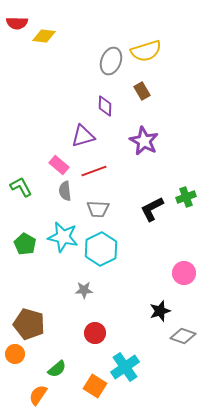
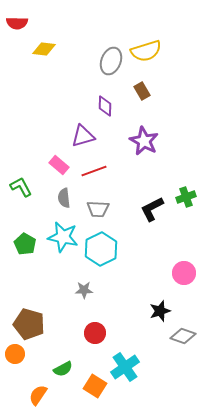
yellow diamond: moved 13 px down
gray semicircle: moved 1 px left, 7 px down
green semicircle: moved 6 px right; rotated 12 degrees clockwise
